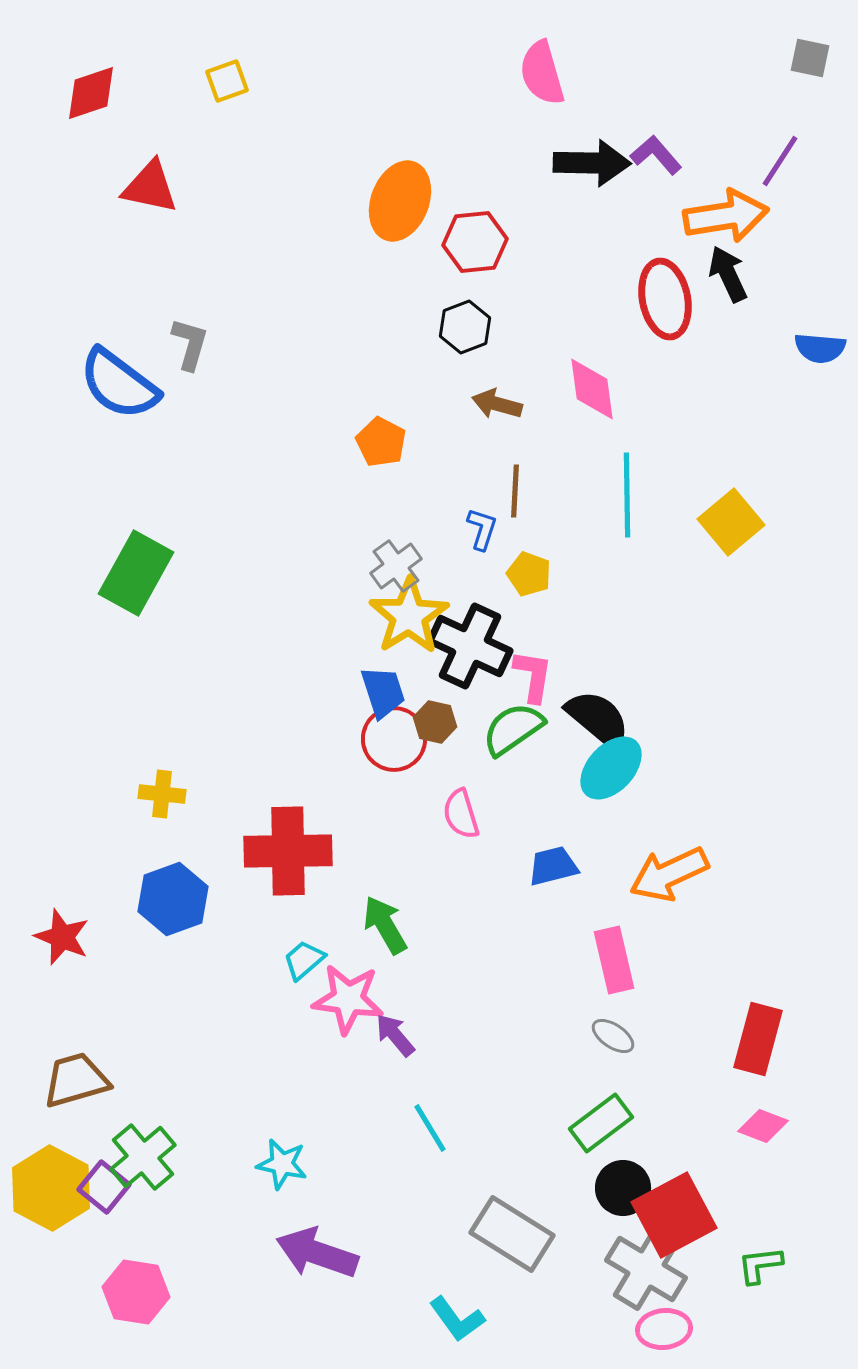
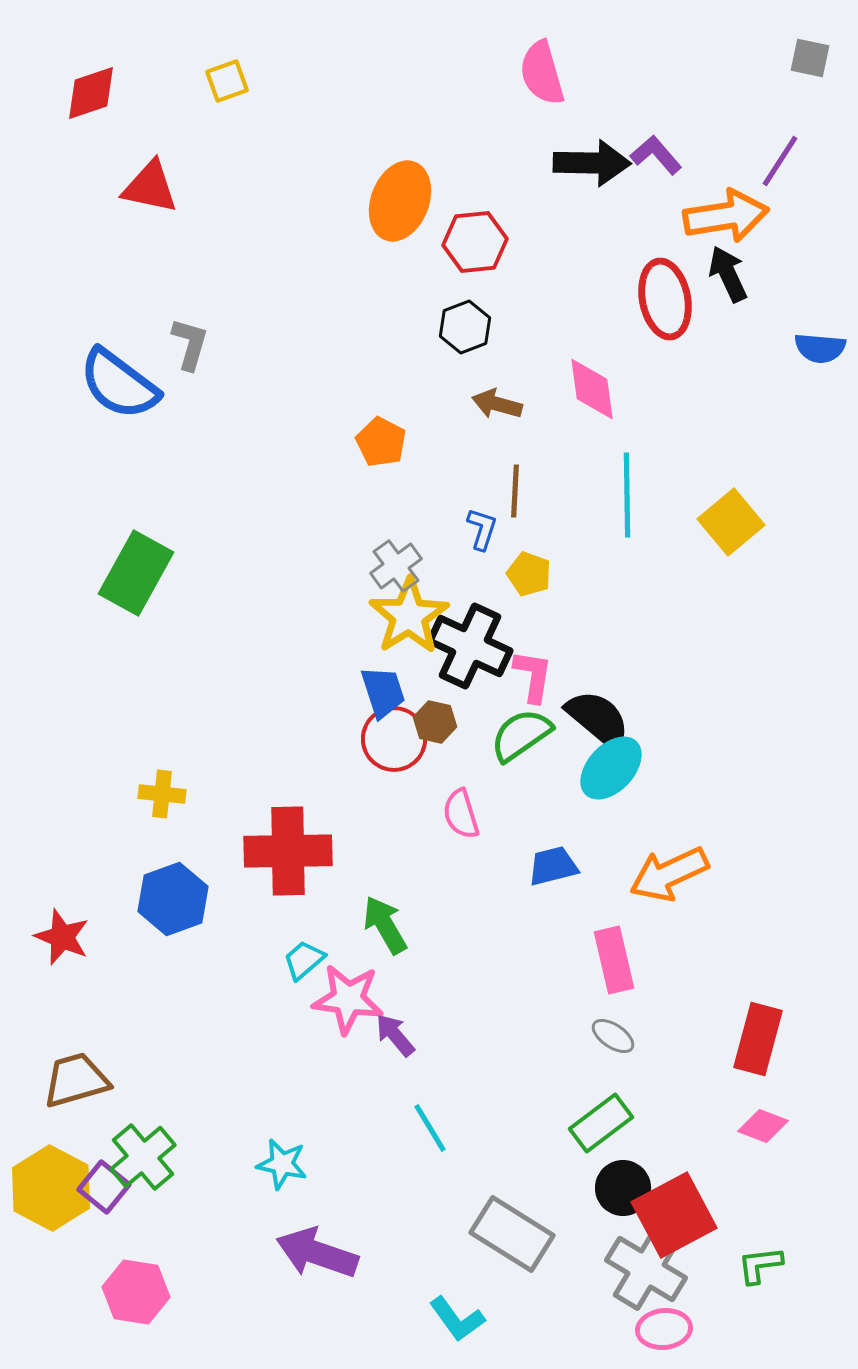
green semicircle at (513, 729): moved 8 px right, 6 px down
